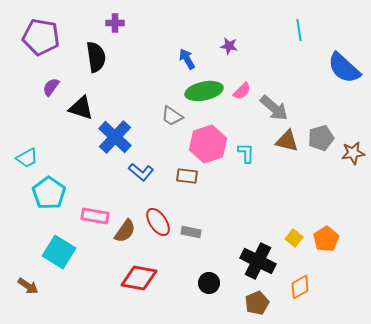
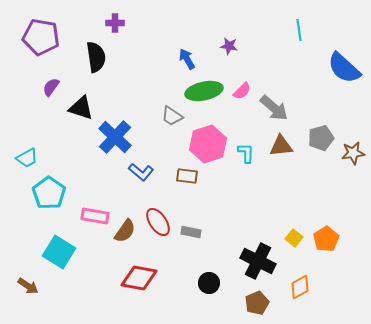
brown triangle: moved 6 px left, 5 px down; rotated 20 degrees counterclockwise
